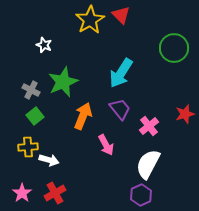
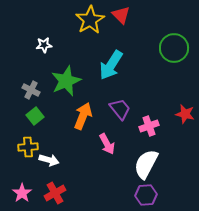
white star: rotated 28 degrees counterclockwise
cyan arrow: moved 10 px left, 8 px up
green star: moved 3 px right, 1 px up
red star: rotated 30 degrees clockwise
pink cross: rotated 18 degrees clockwise
pink arrow: moved 1 px right, 1 px up
white semicircle: moved 2 px left
purple hexagon: moved 5 px right; rotated 20 degrees clockwise
